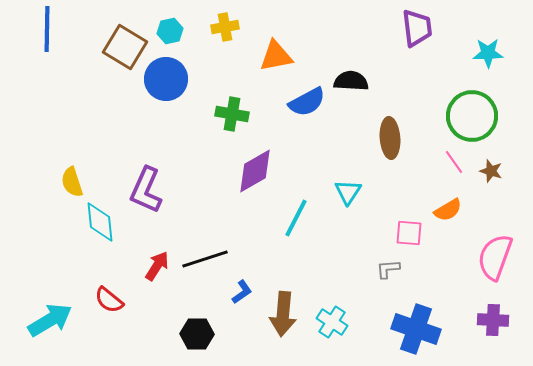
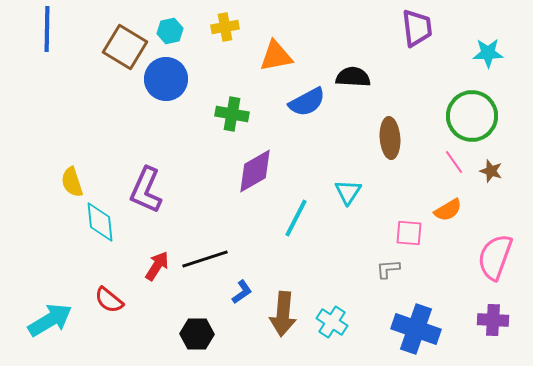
black semicircle: moved 2 px right, 4 px up
